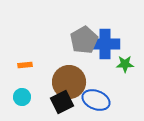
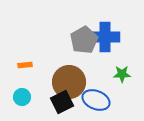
blue cross: moved 7 px up
green star: moved 3 px left, 10 px down
